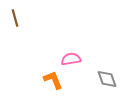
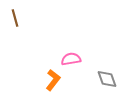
orange L-shape: rotated 60 degrees clockwise
